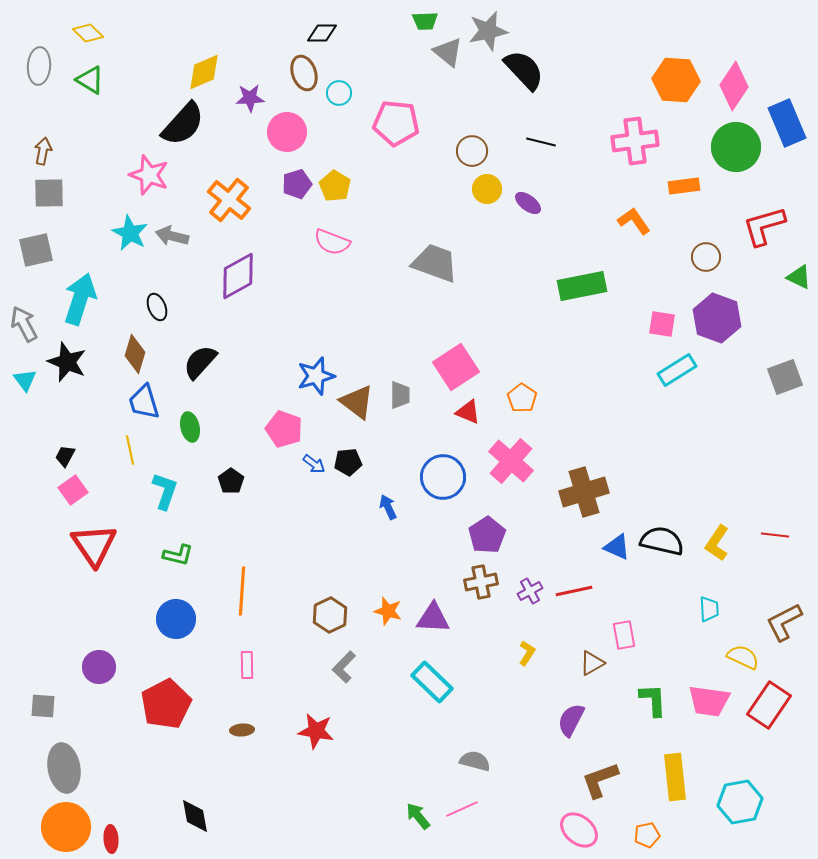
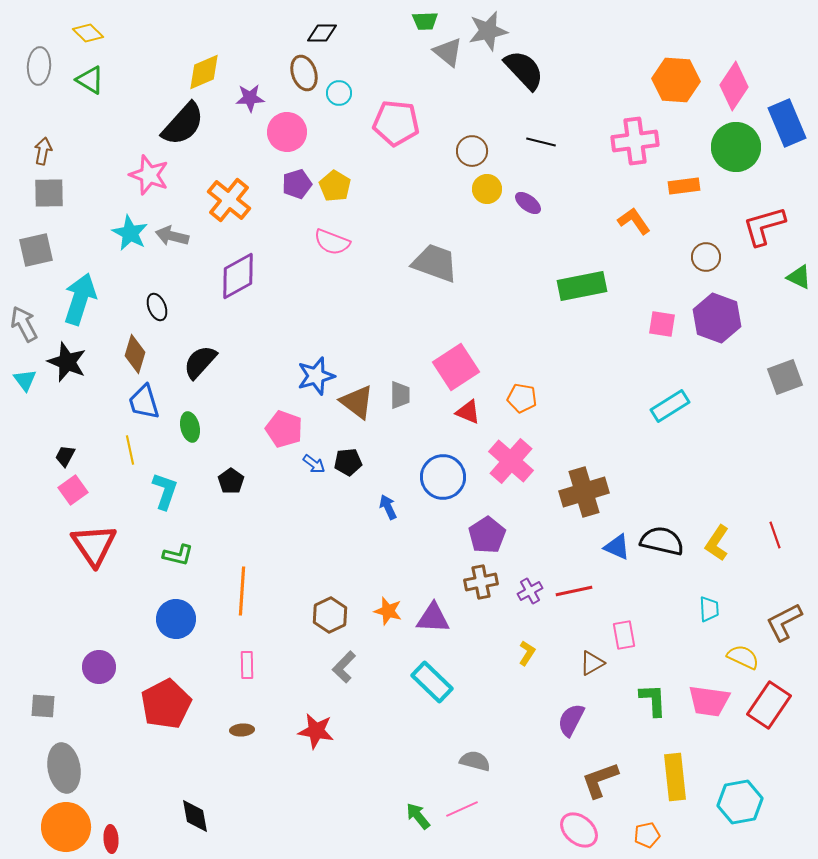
cyan rectangle at (677, 370): moved 7 px left, 36 px down
orange pentagon at (522, 398): rotated 24 degrees counterclockwise
red line at (775, 535): rotated 64 degrees clockwise
